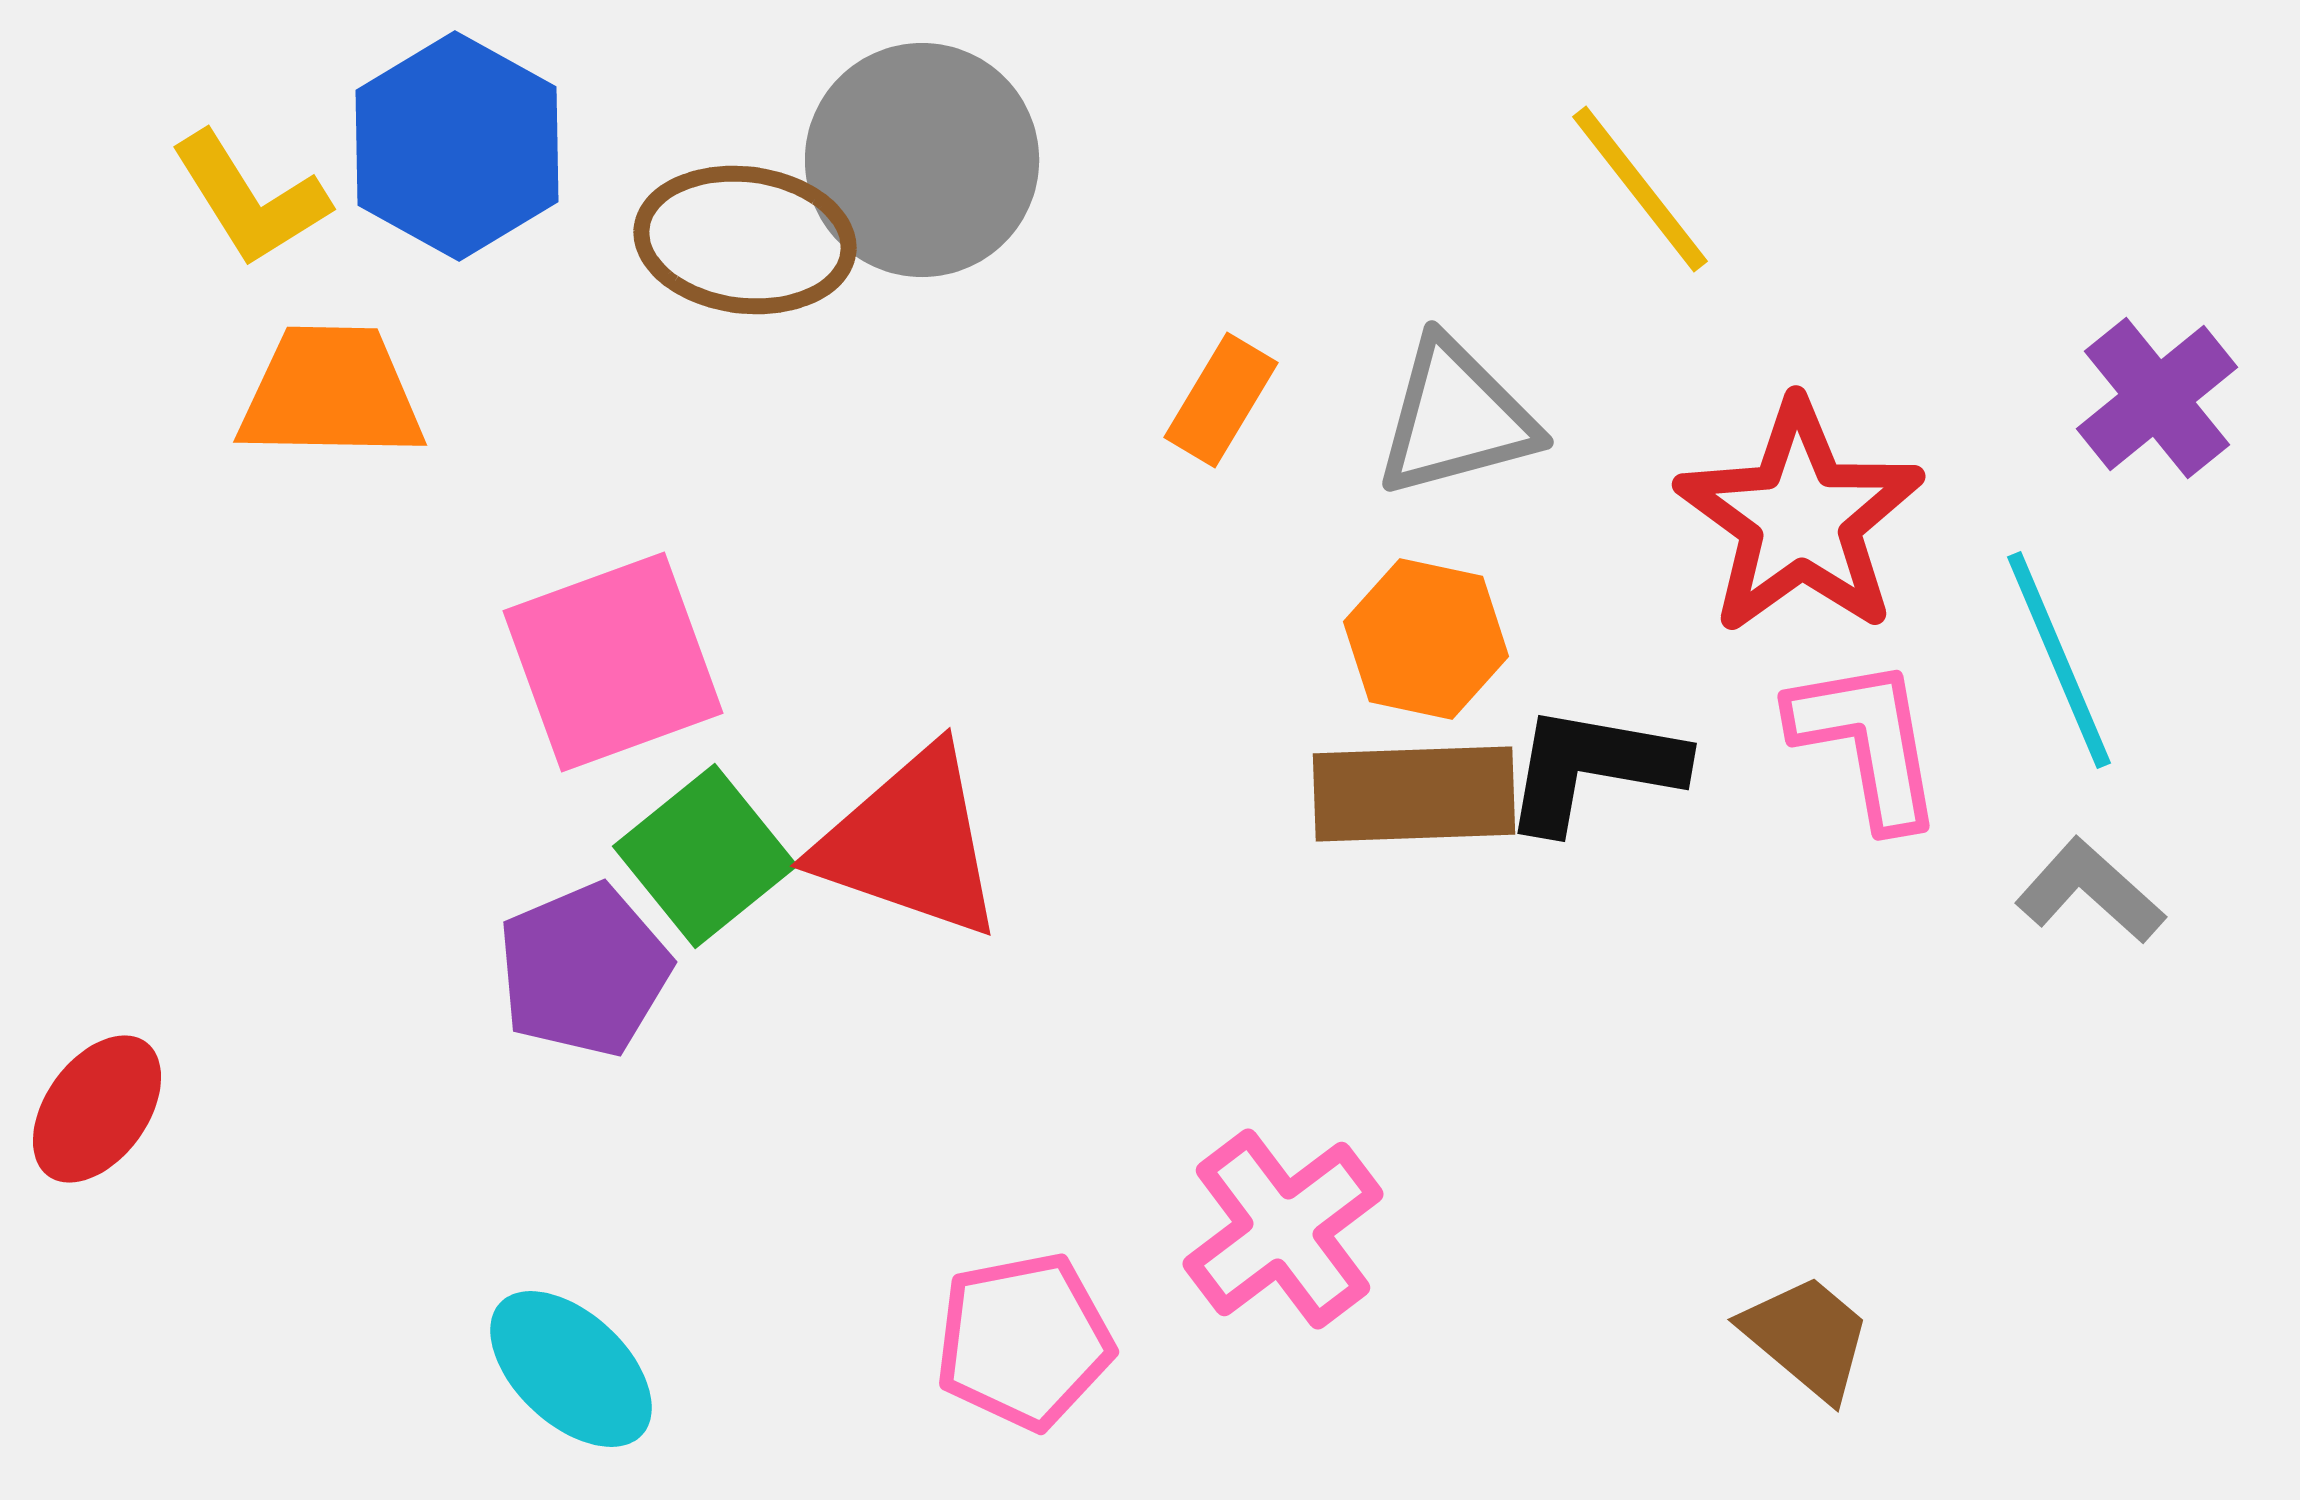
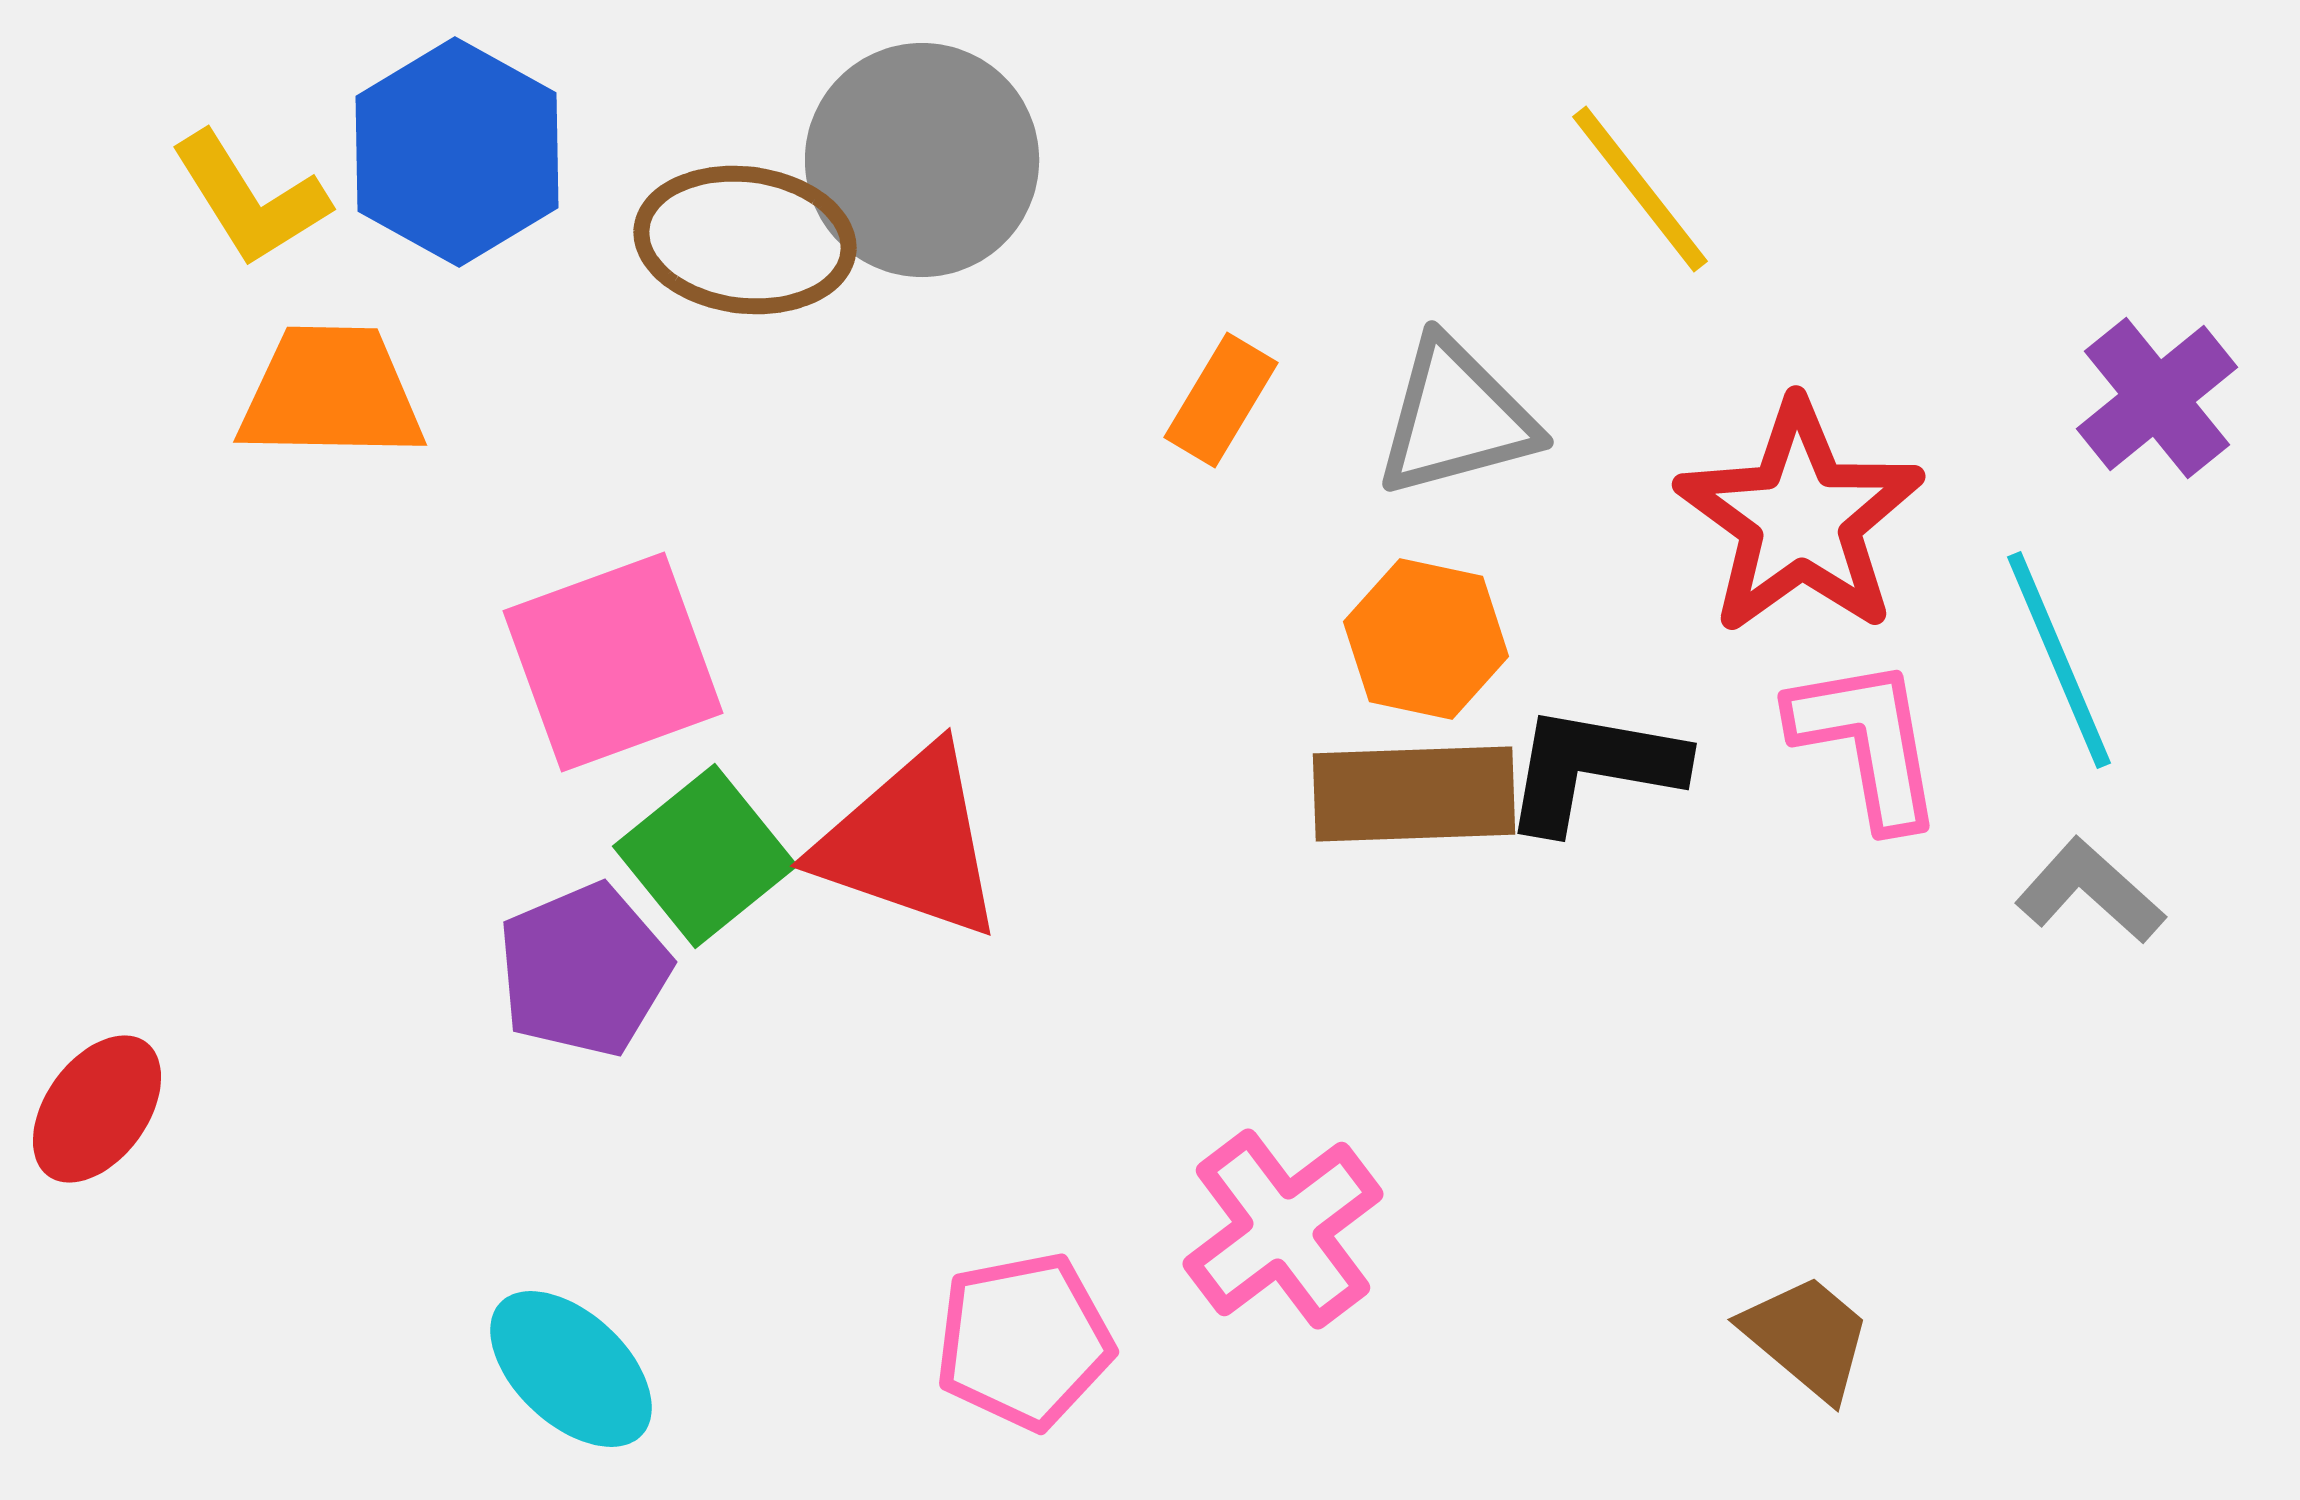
blue hexagon: moved 6 px down
